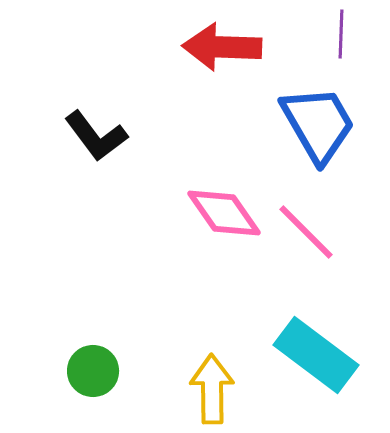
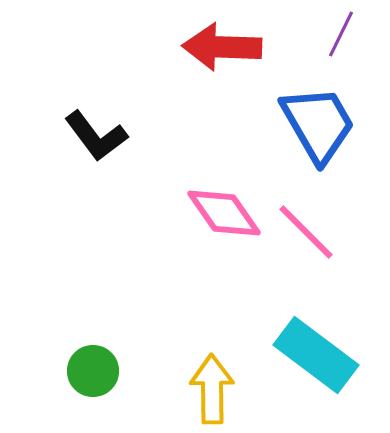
purple line: rotated 24 degrees clockwise
